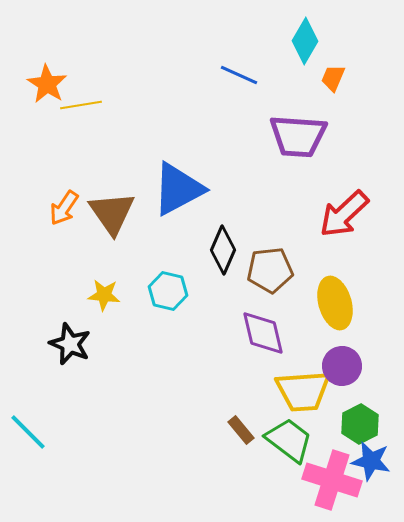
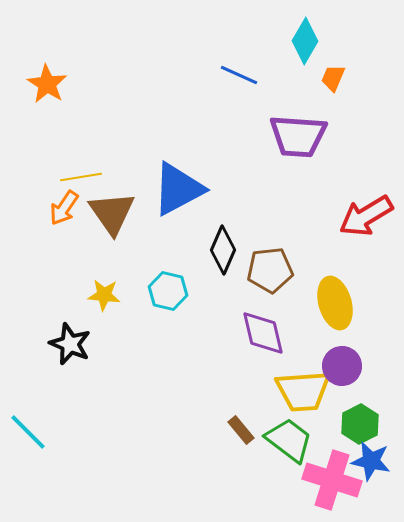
yellow line: moved 72 px down
red arrow: moved 22 px right, 2 px down; rotated 12 degrees clockwise
